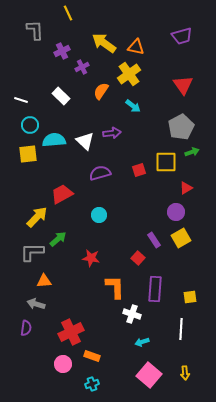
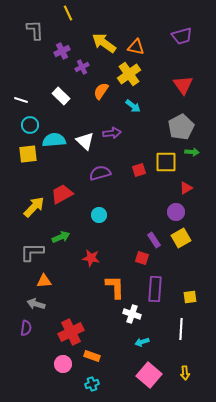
green arrow at (192, 152): rotated 24 degrees clockwise
yellow arrow at (37, 217): moved 3 px left, 10 px up
green arrow at (58, 239): moved 3 px right, 2 px up; rotated 18 degrees clockwise
red square at (138, 258): moved 4 px right; rotated 24 degrees counterclockwise
